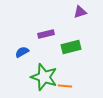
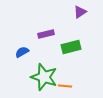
purple triangle: rotated 16 degrees counterclockwise
